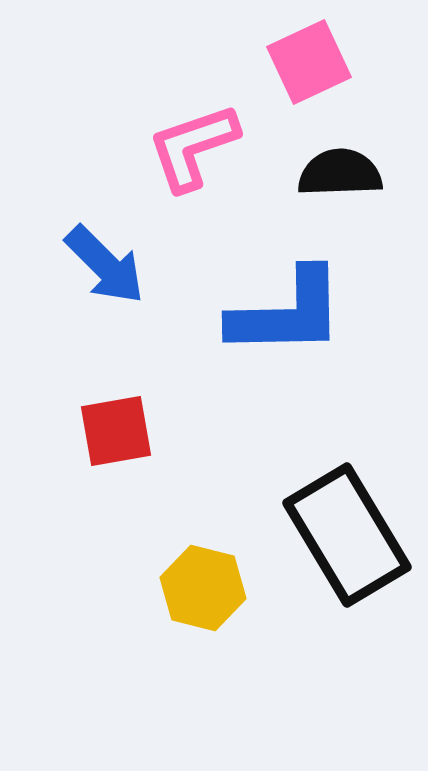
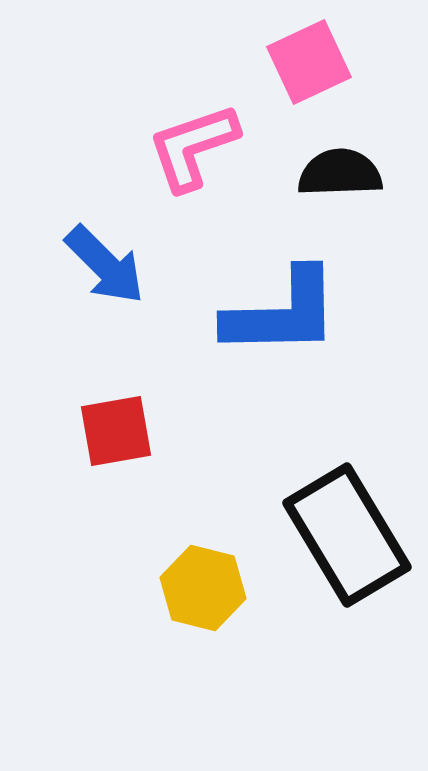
blue L-shape: moved 5 px left
